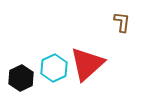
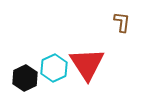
red triangle: rotated 21 degrees counterclockwise
black hexagon: moved 4 px right
